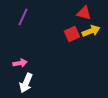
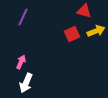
red triangle: moved 2 px up
yellow arrow: moved 5 px right
pink arrow: moved 1 px right, 1 px up; rotated 56 degrees counterclockwise
